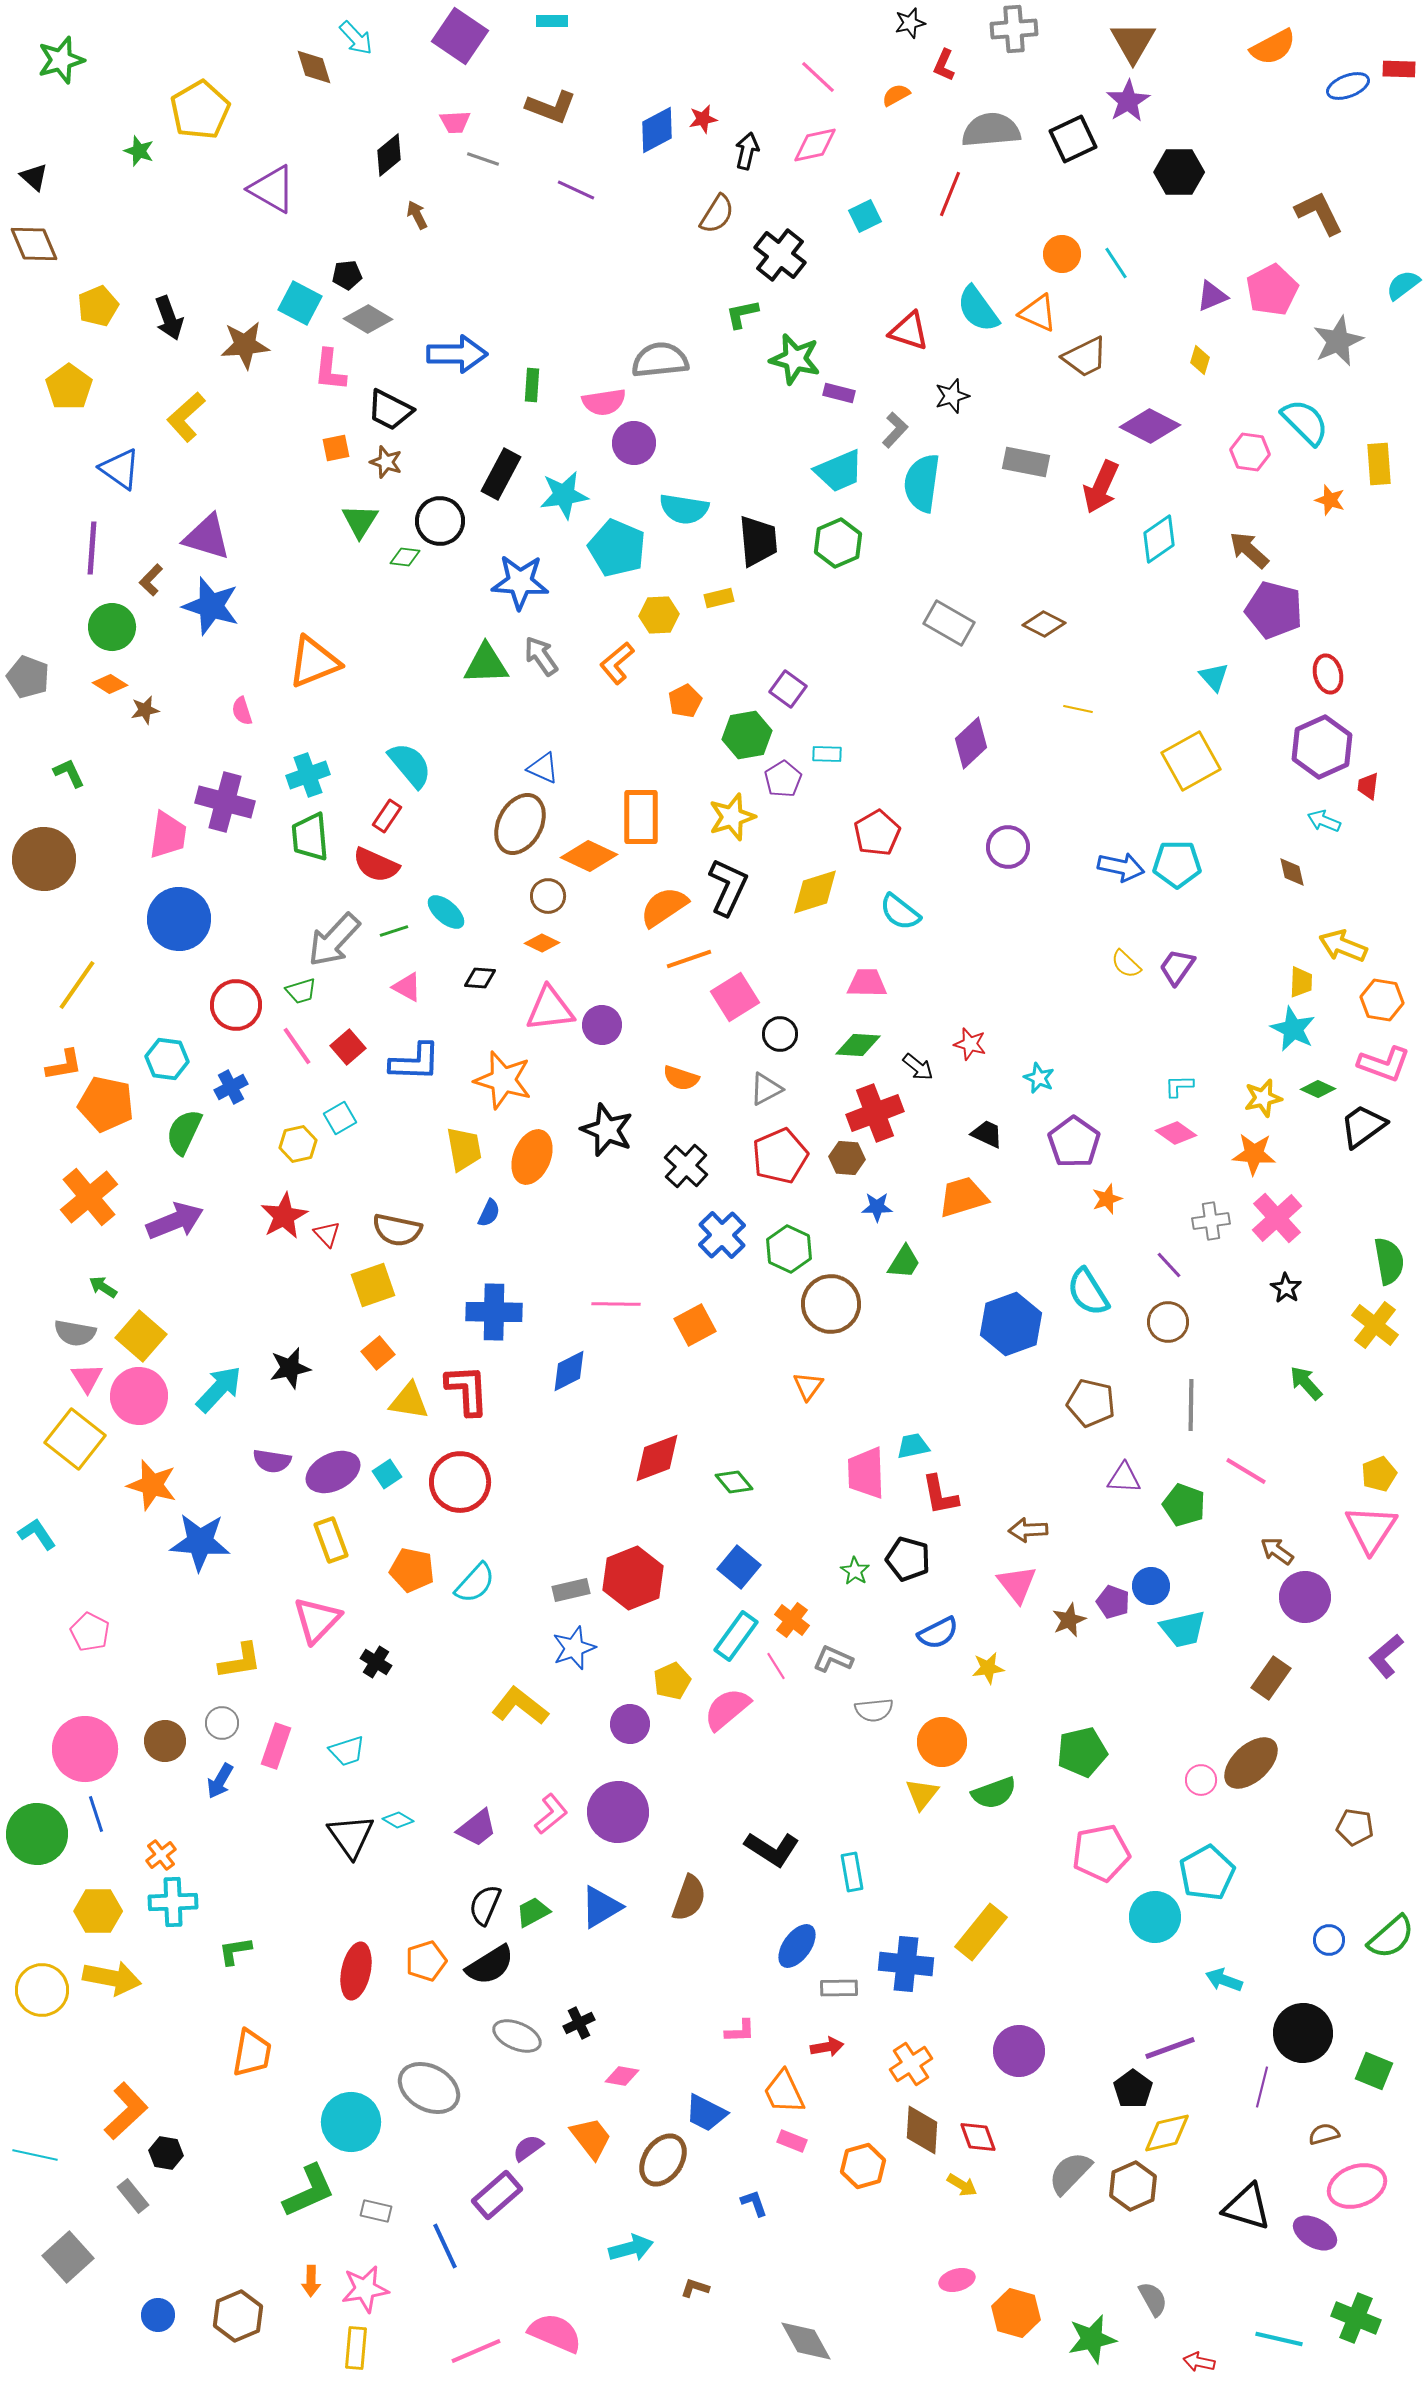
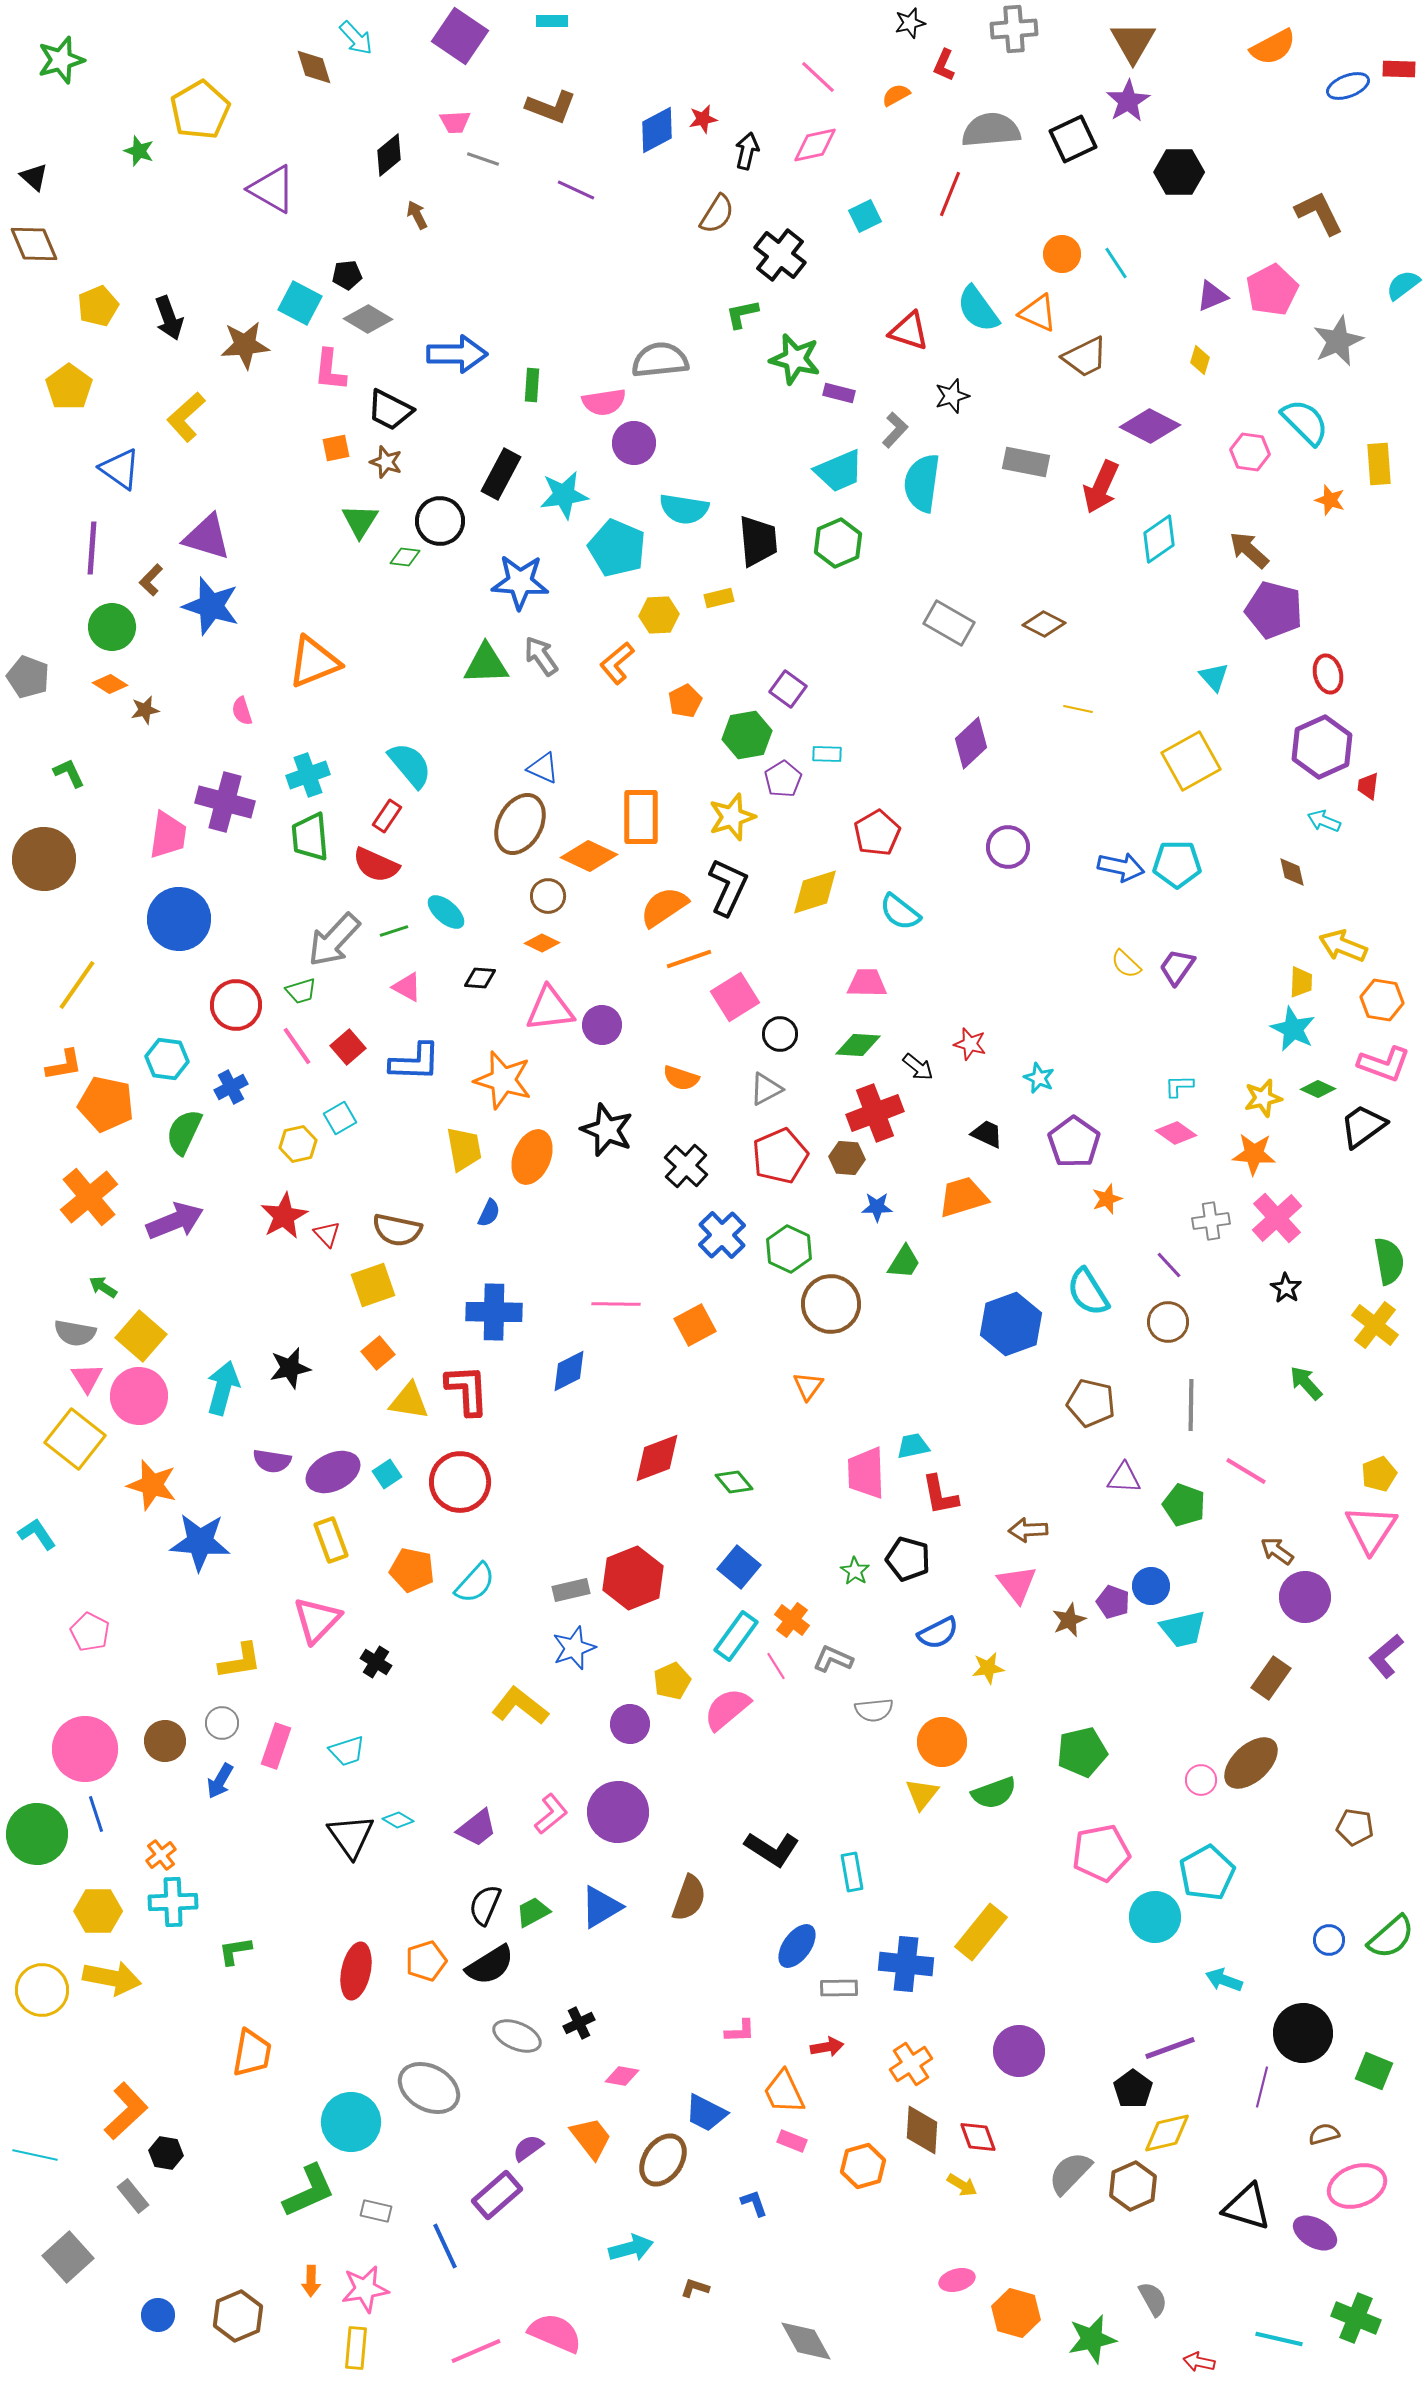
cyan arrow at (219, 1389): moved 4 px right, 1 px up; rotated 28 degrees counterclockwise
